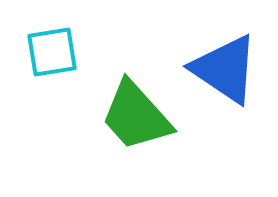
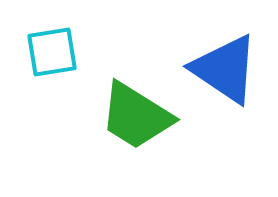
green trapezoid: rotated 16 degrees counterclockwise
